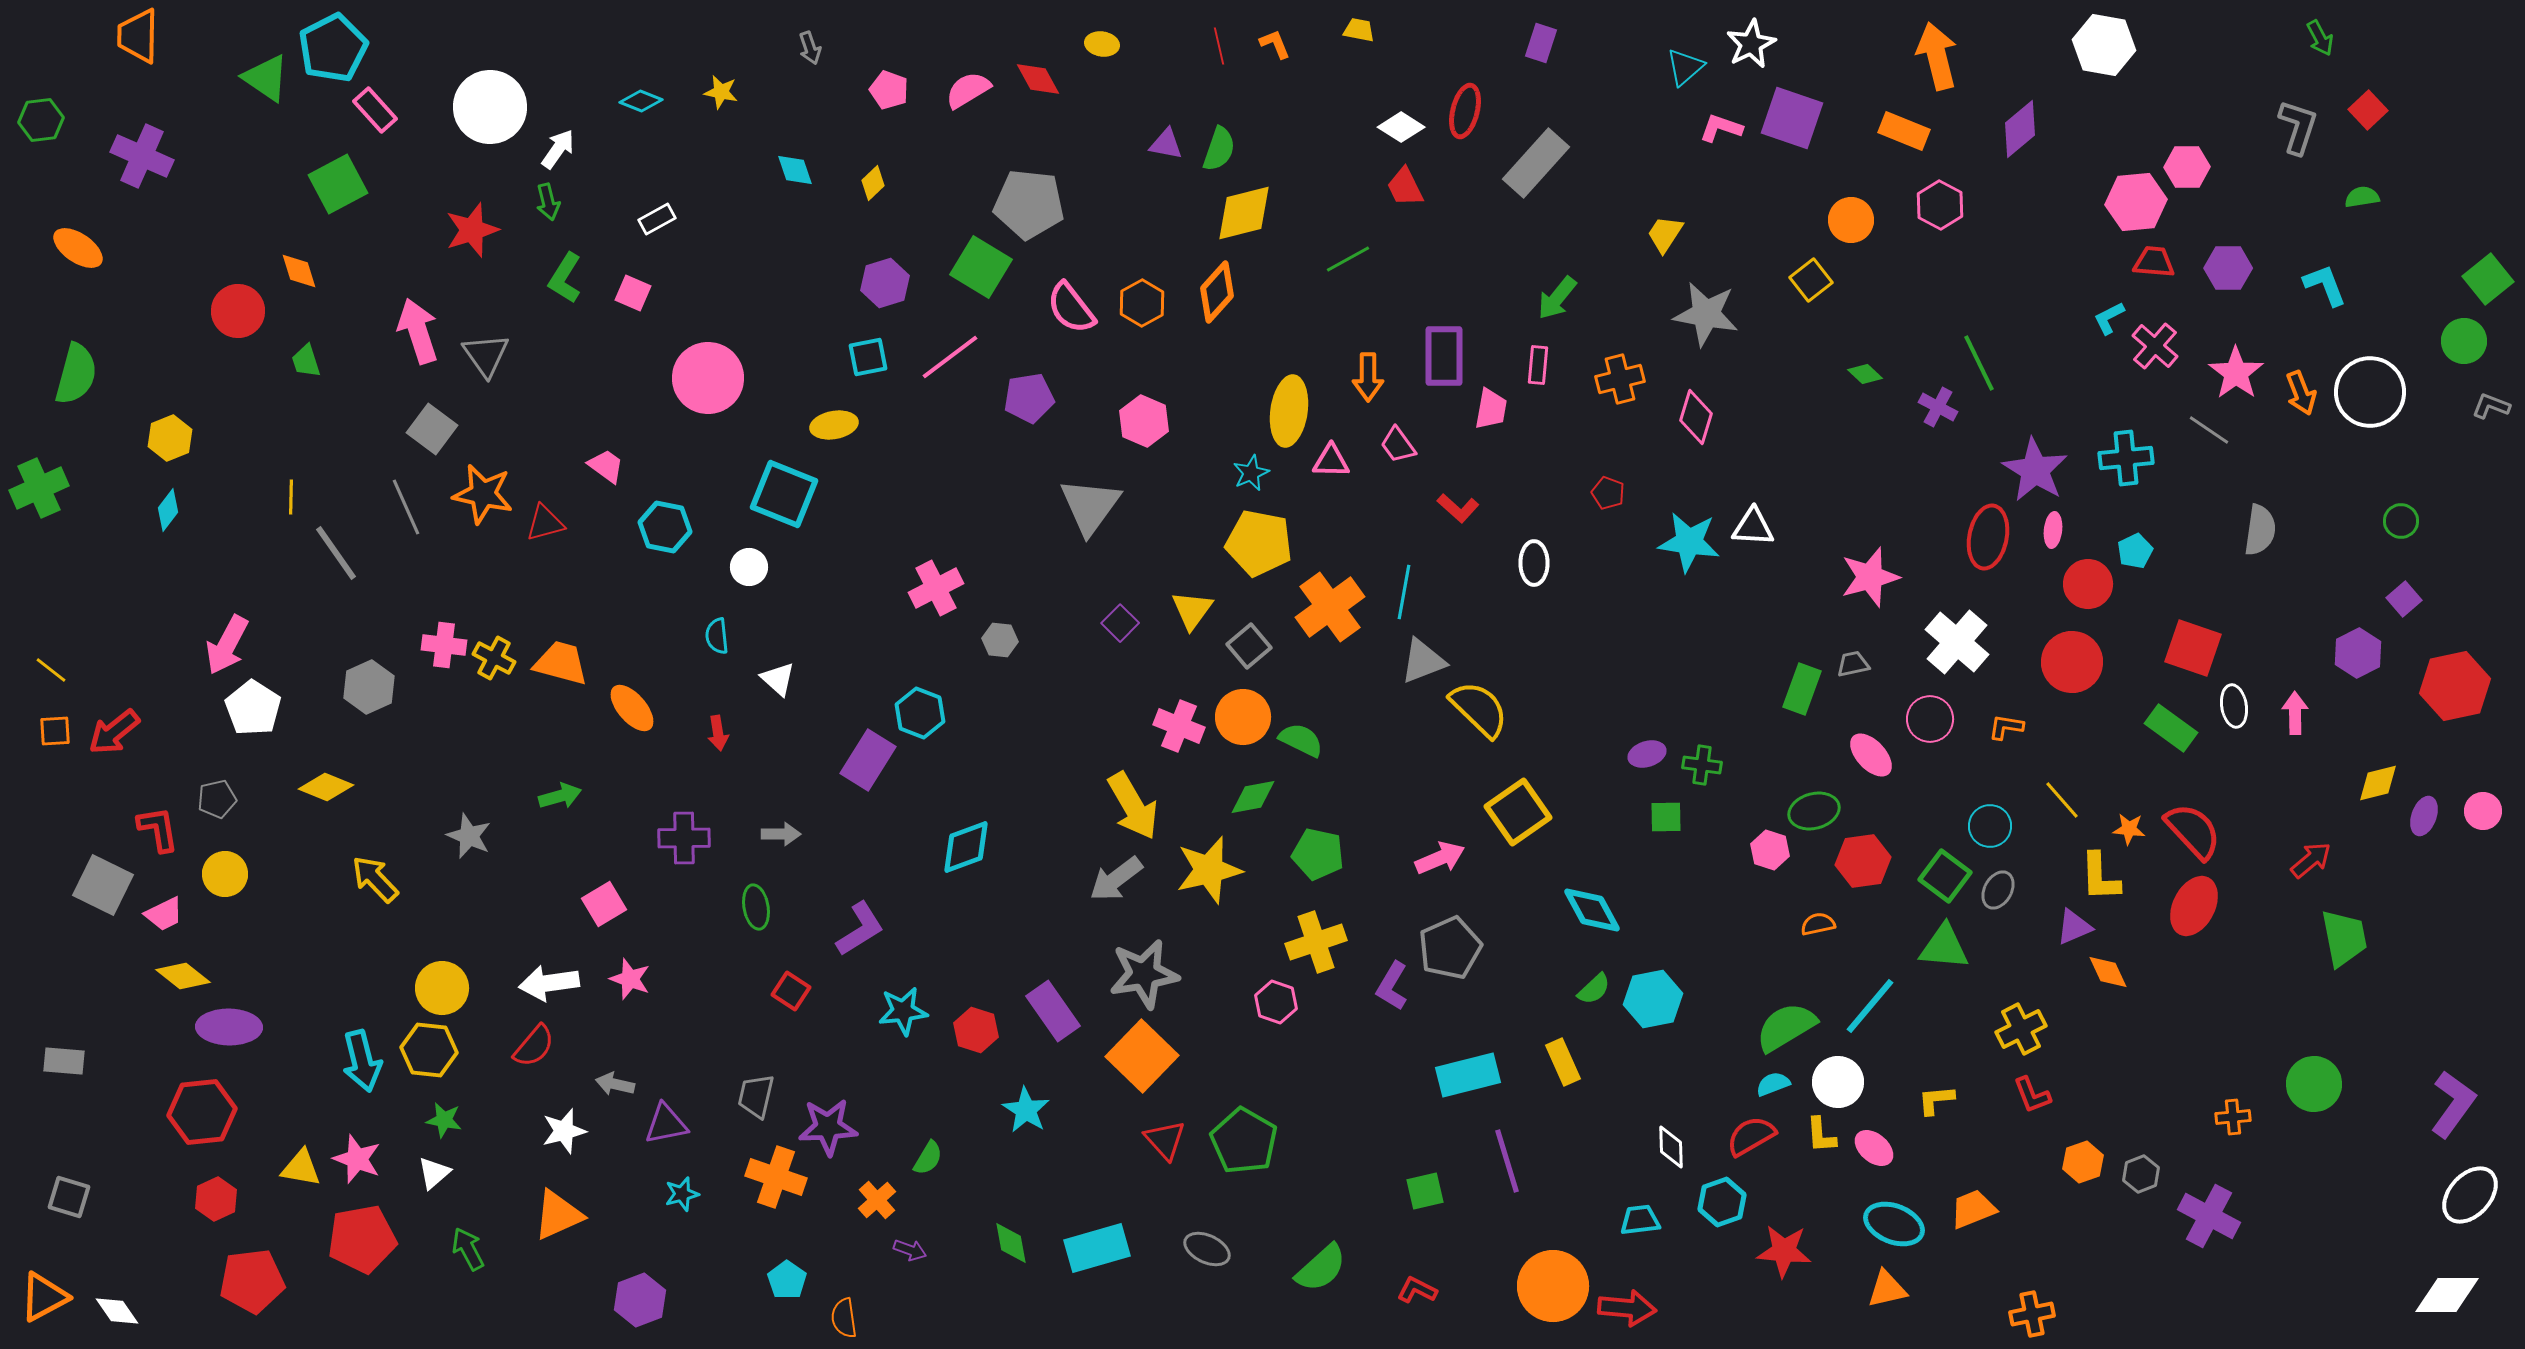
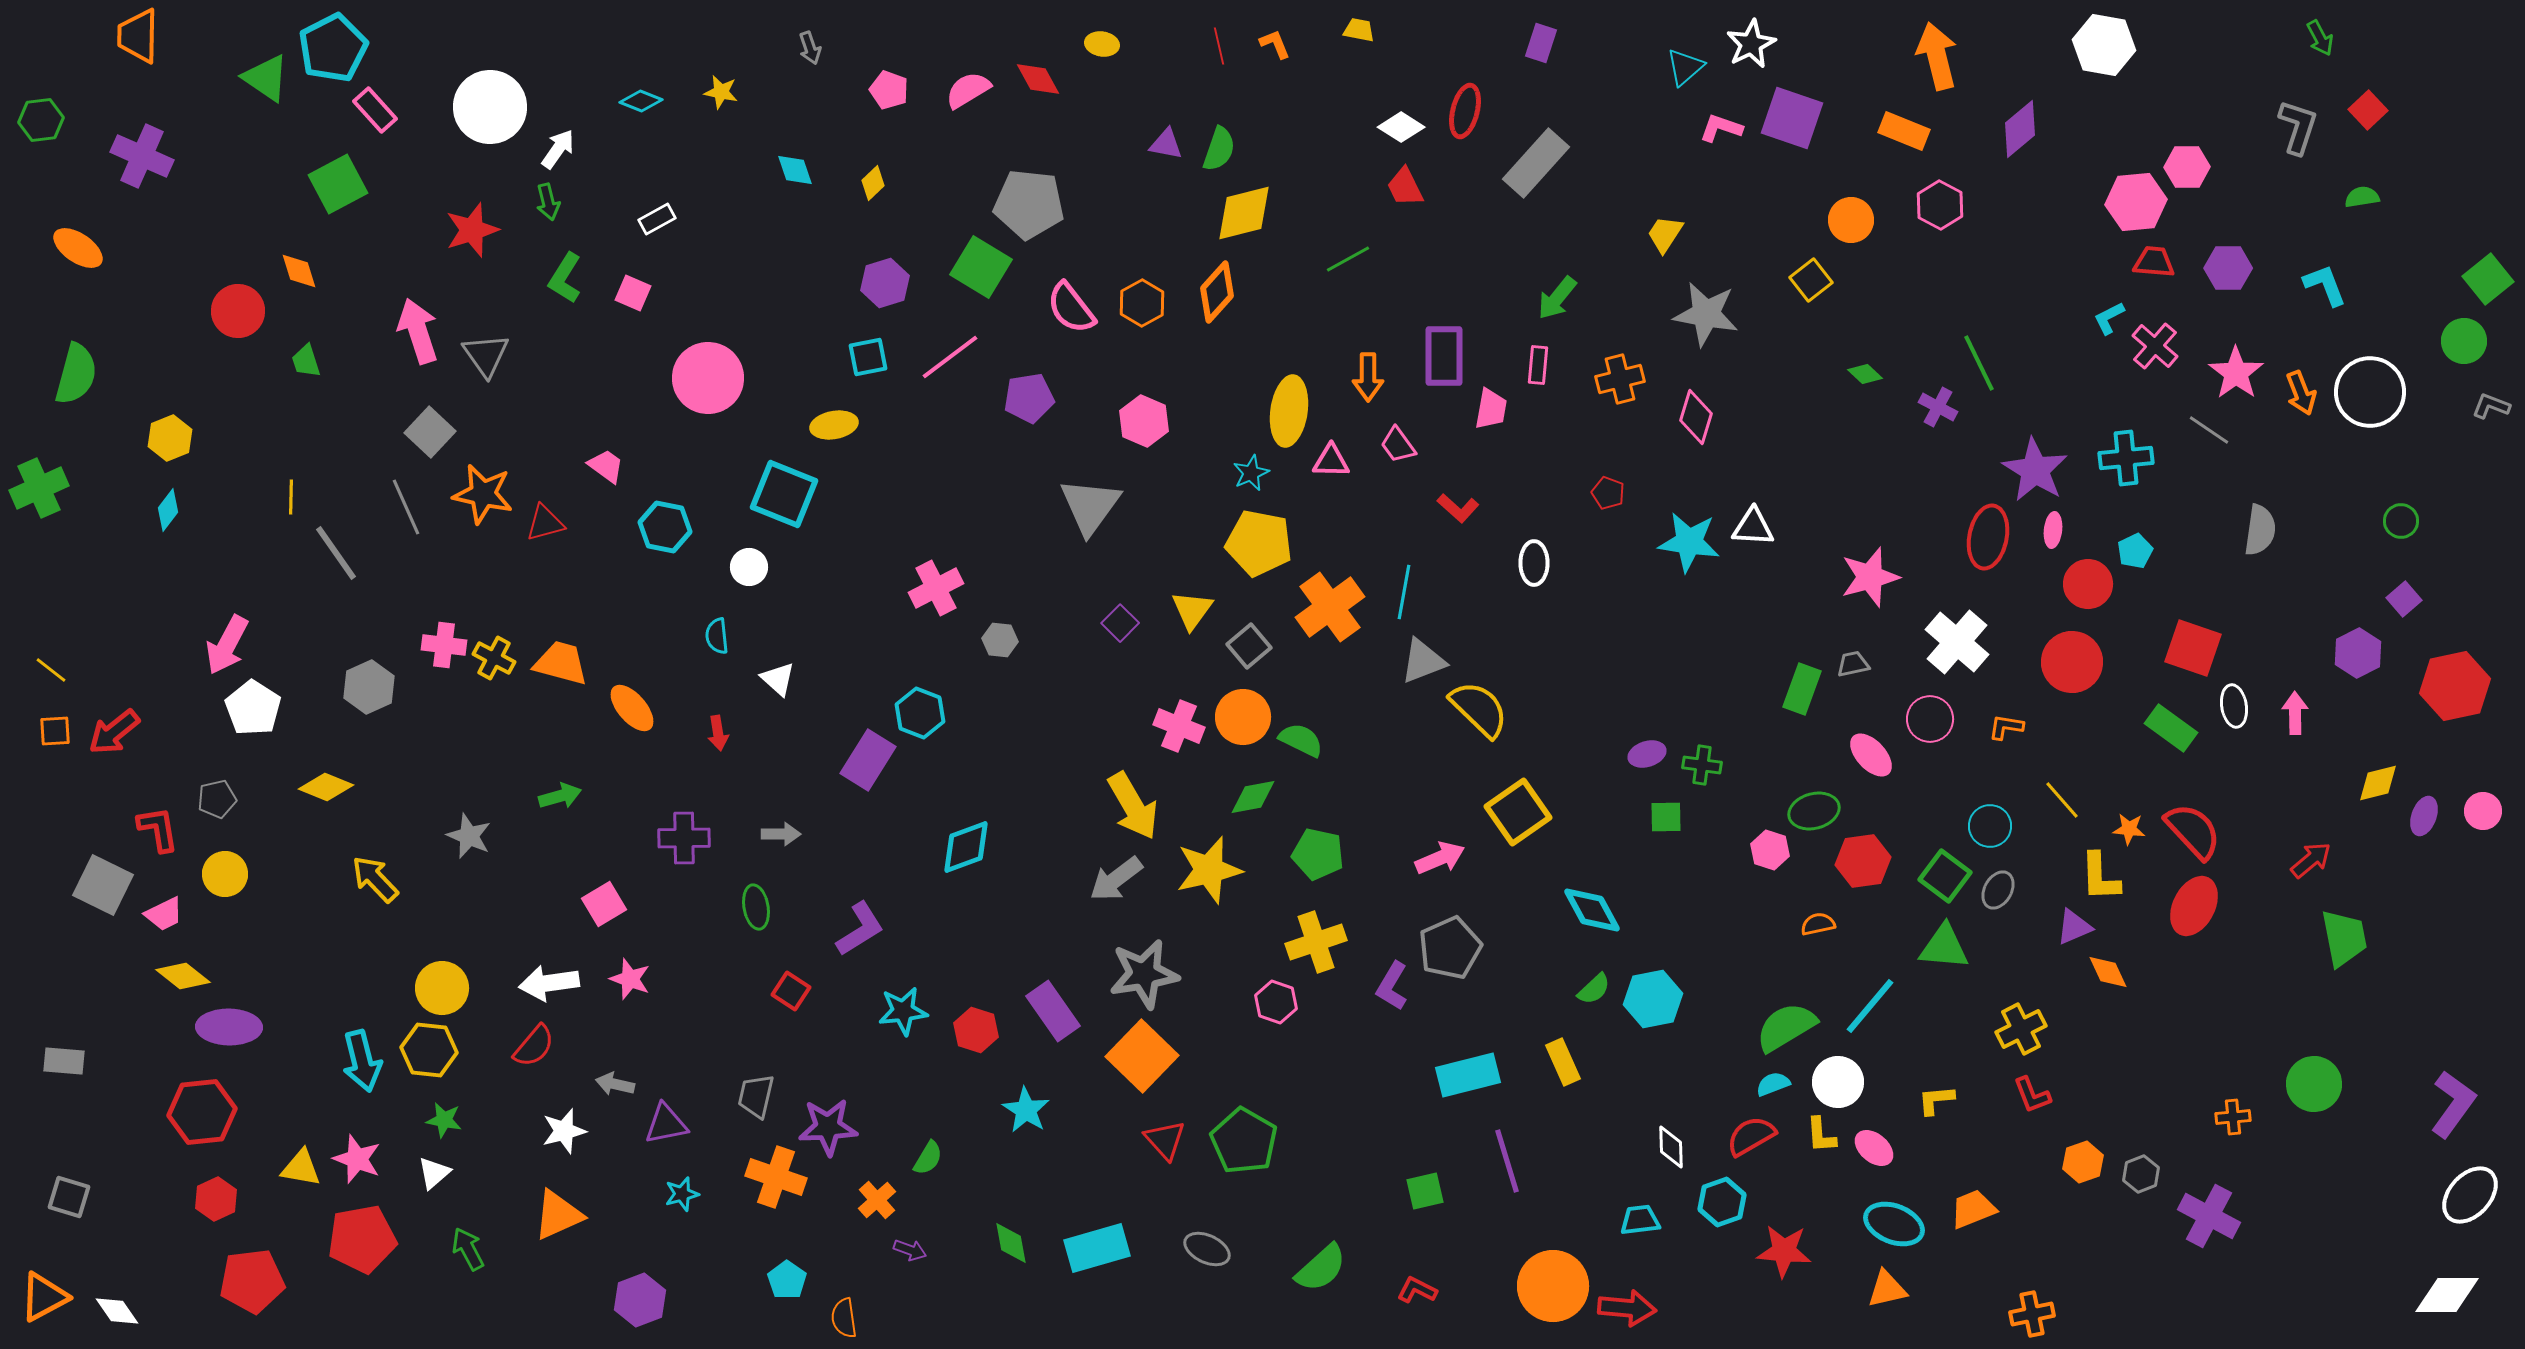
gray square at (432, 429): moved 2 px left, 3 px down; rotated 6 degrees clockwise
